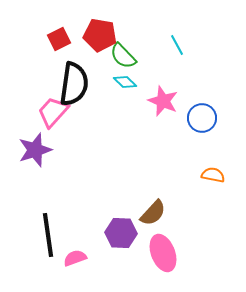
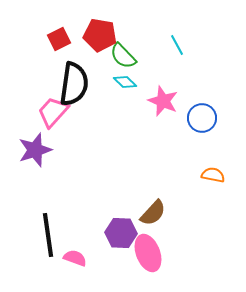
pink ellipse: moved 15 px left
pink semicircle: rotated 40 degrees clockwise
